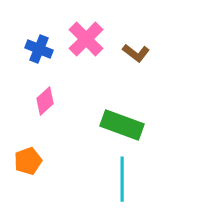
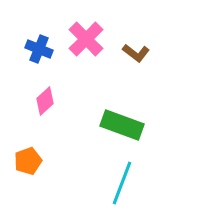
cyan line: moved 4 px down; rotated 21 degrees clockwise
